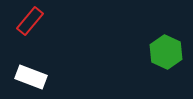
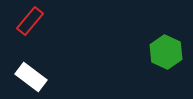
white rectangle: rotated 16 degrees clockwise
